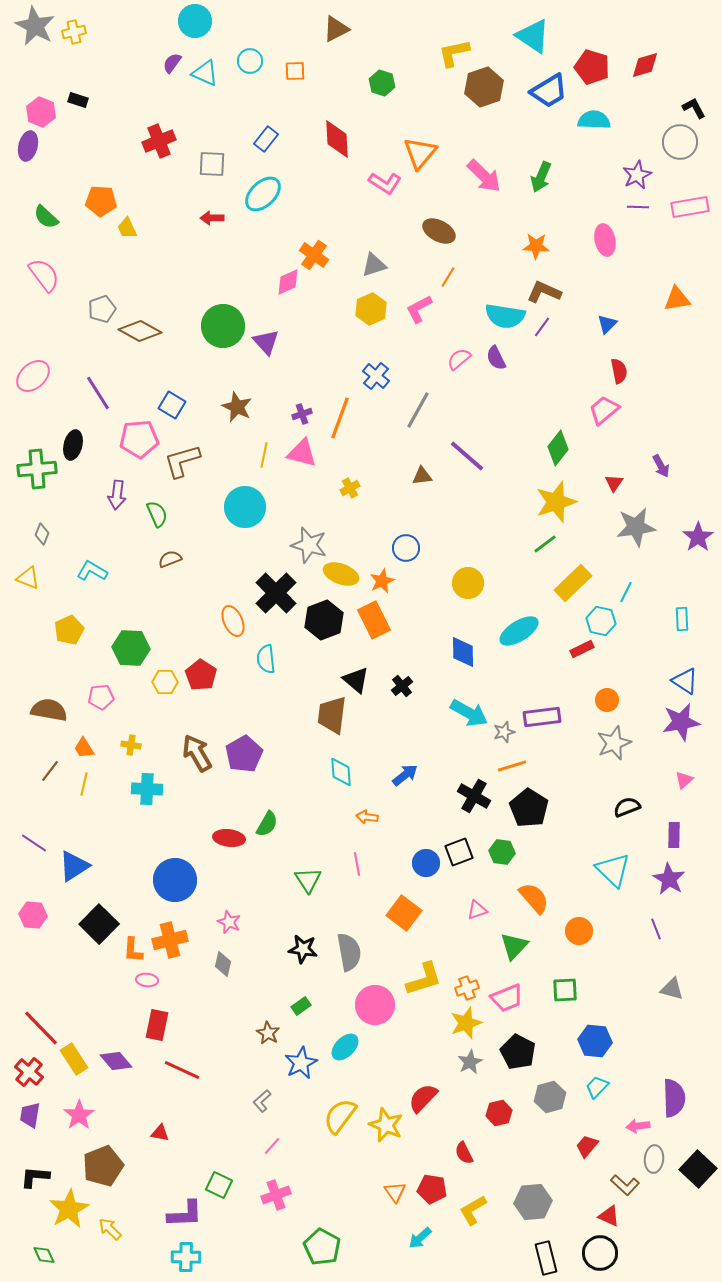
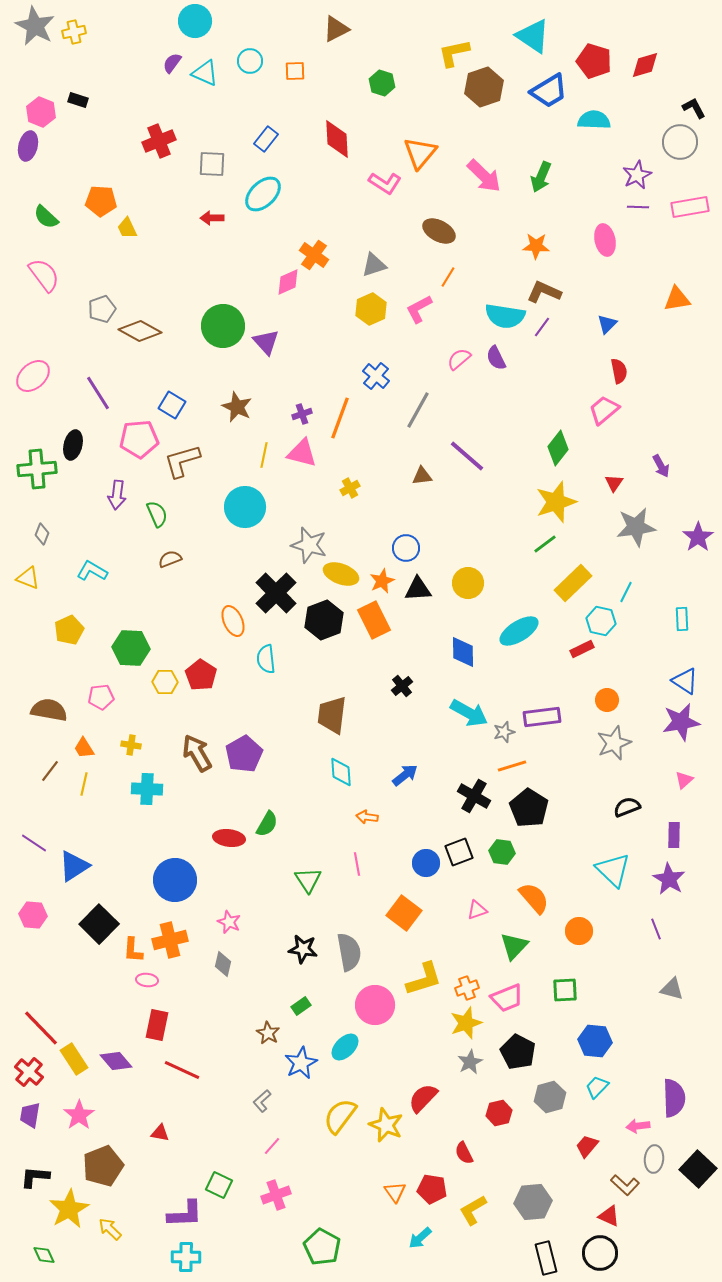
red pentagon at (592, 67): moved 2 px right, 6 px up
black triangle at (356, 680): moved 62 px right, 91 px up; rotated 44 degrees counterclockwise
